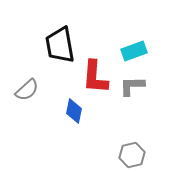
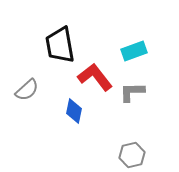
red L-shape: rotated 138 degrees clockwise
gray L-shape: moved 6 px down
